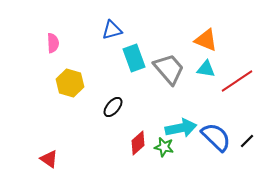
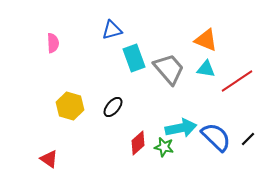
yellow hexagon: moved 23 px down
black line: moved 1 px right, 2 px up
